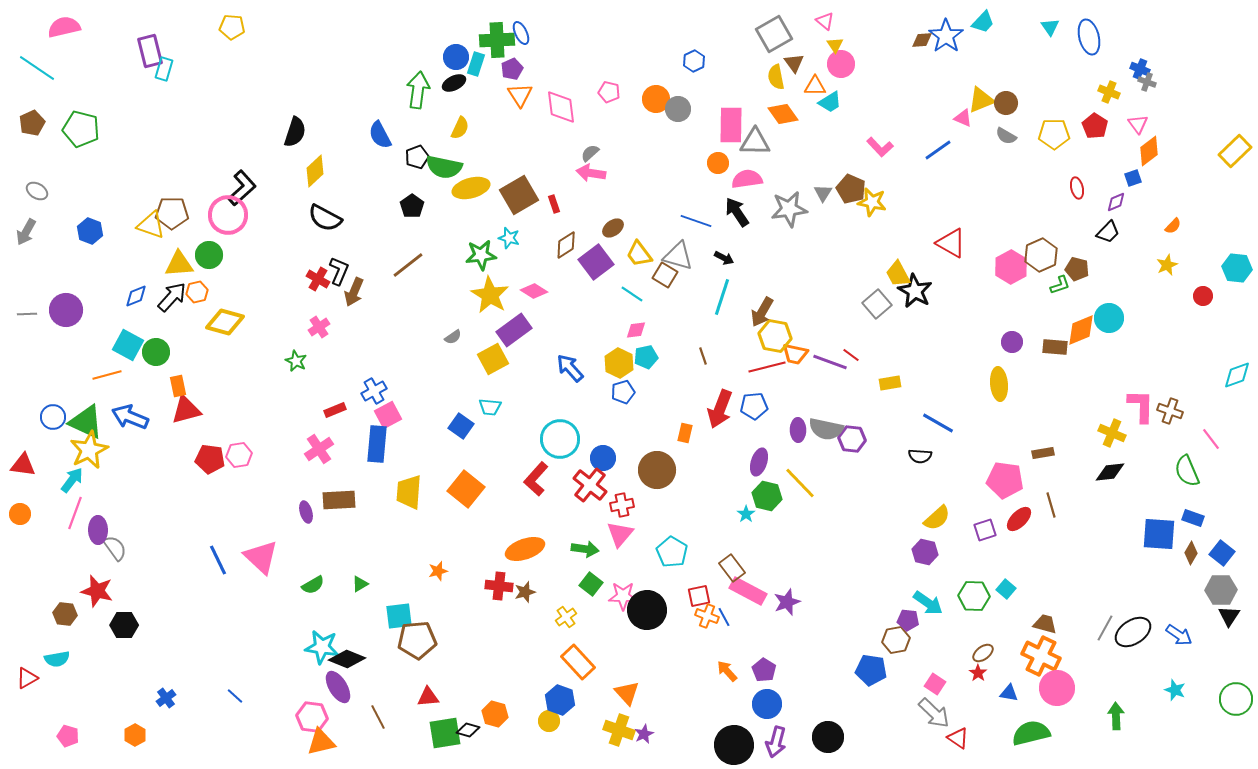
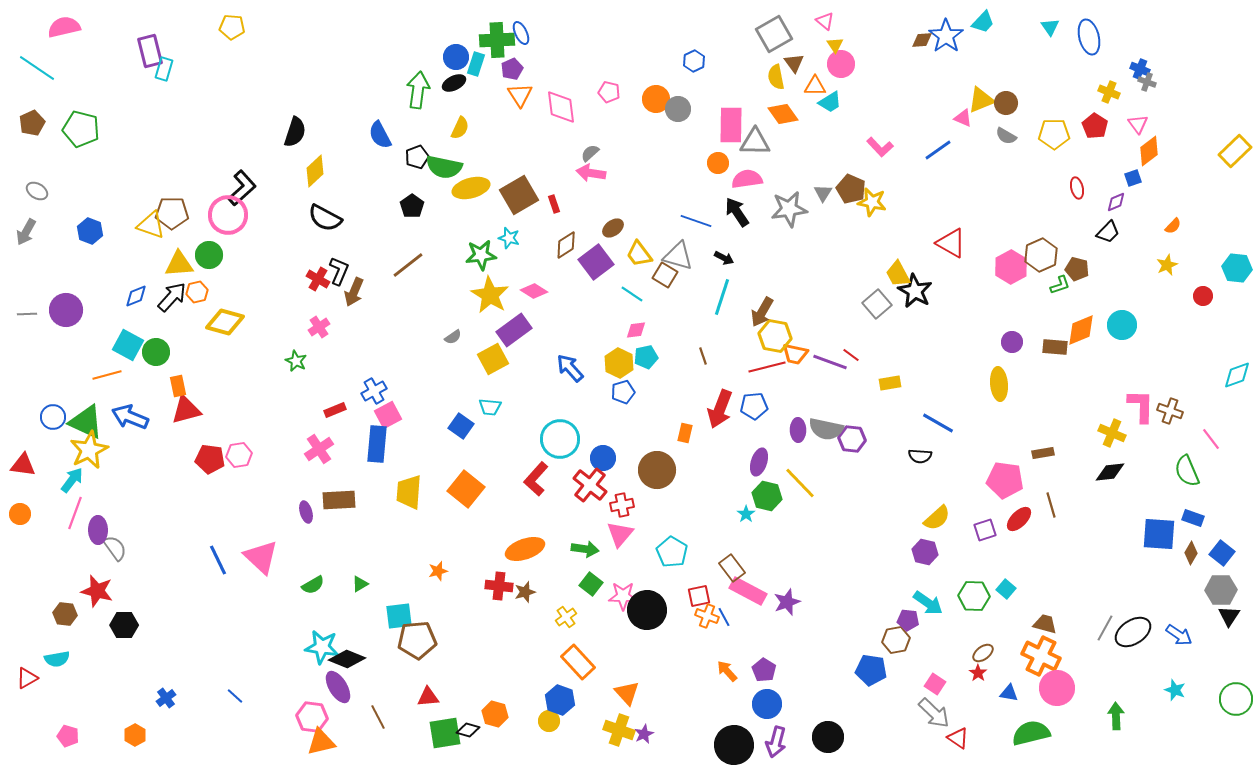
cyan circle at (1109, 318): moved 13 px right, 7 px down
